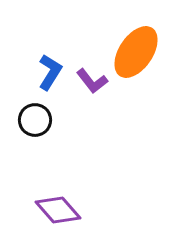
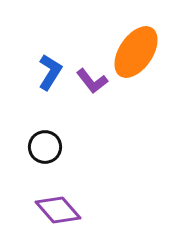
black circle: moved 10 px right, 27 px down
